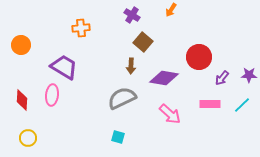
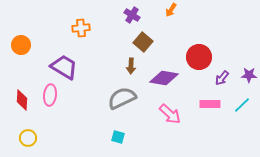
pink ellipse: moved 2 px left
